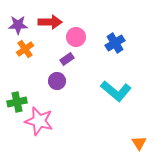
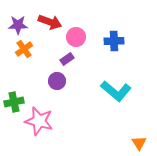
red arrow: rotated 20 degrees clockwise
blue cross: moved 1 px left, 2 px up; rotated 30 degrees clockwise
orange cross: moved 1 px left
green cross: moved 3 px left
